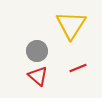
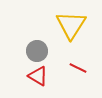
red line: rotated 48 degrees clockwise
red triangle: rotated 10 degrees counterclockwise
